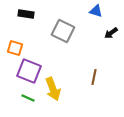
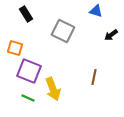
black rectangle: rotated 49 degrees clockwise
black arrow: moved 2 px down
